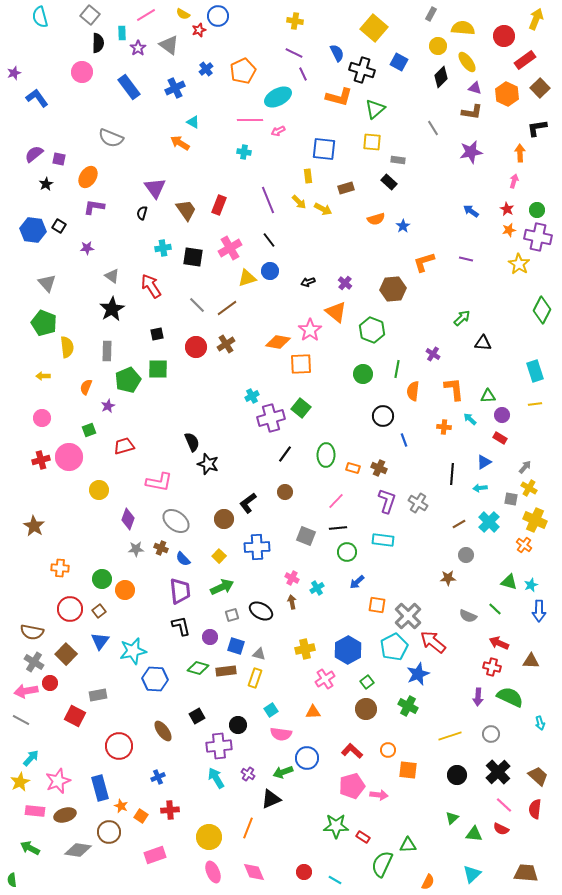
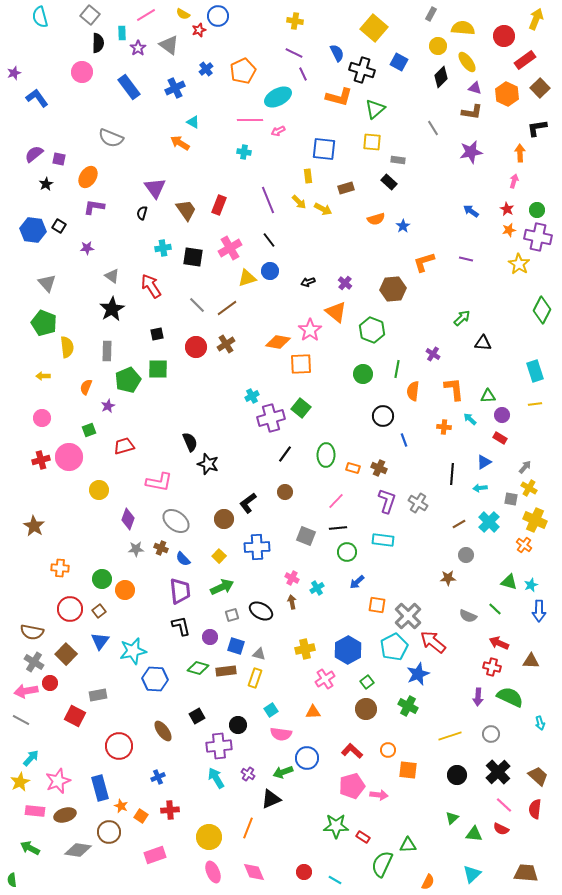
black semicircle at (192, 442): moved 2 px left
